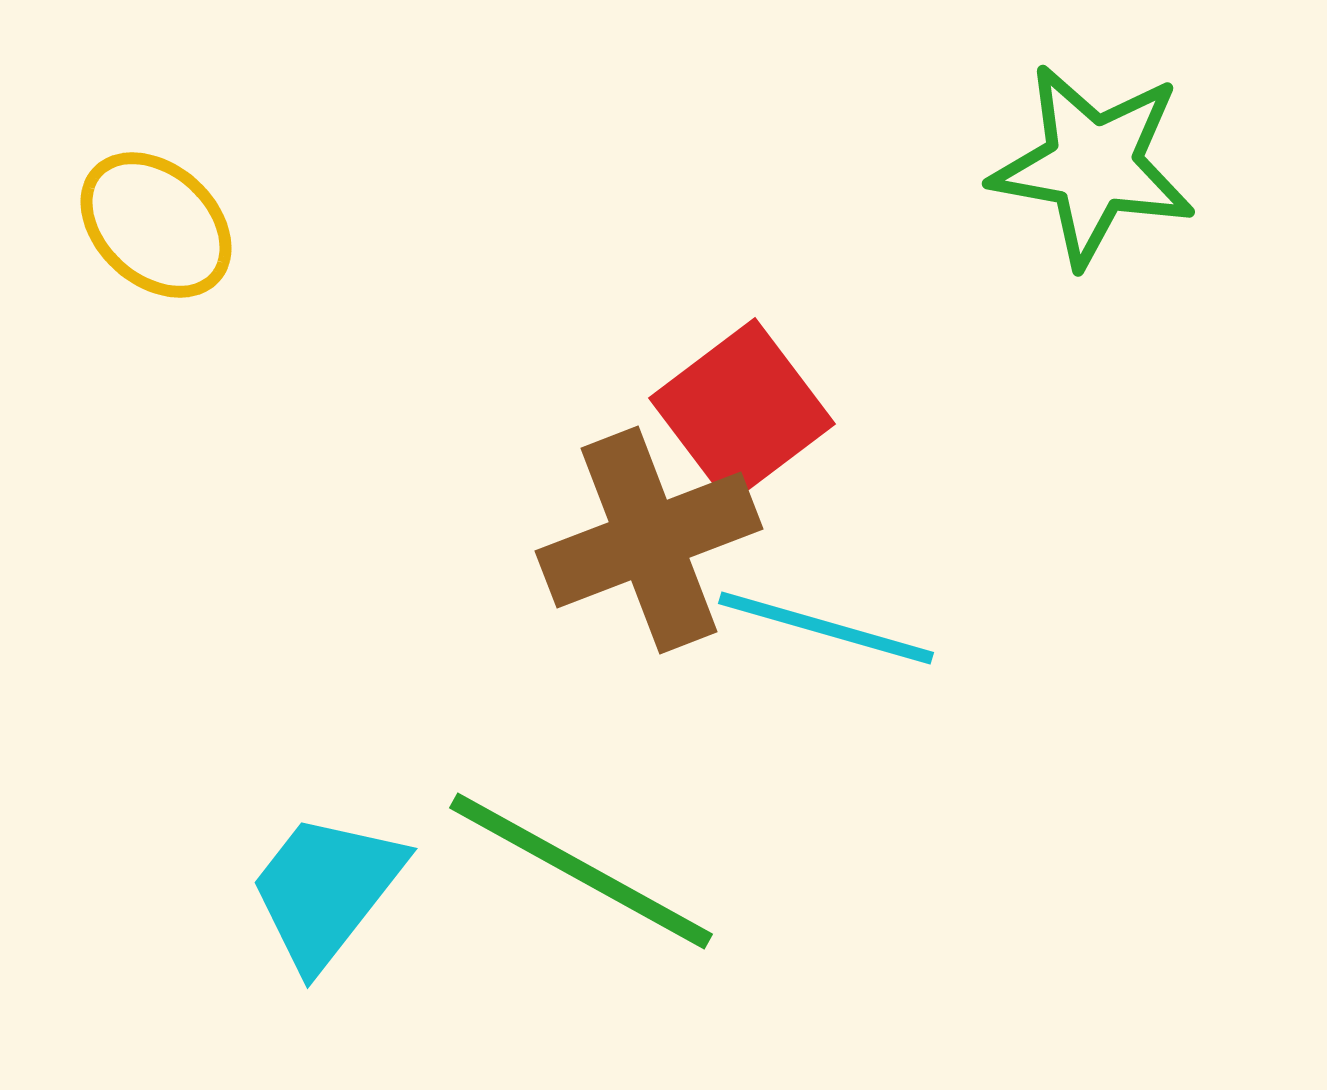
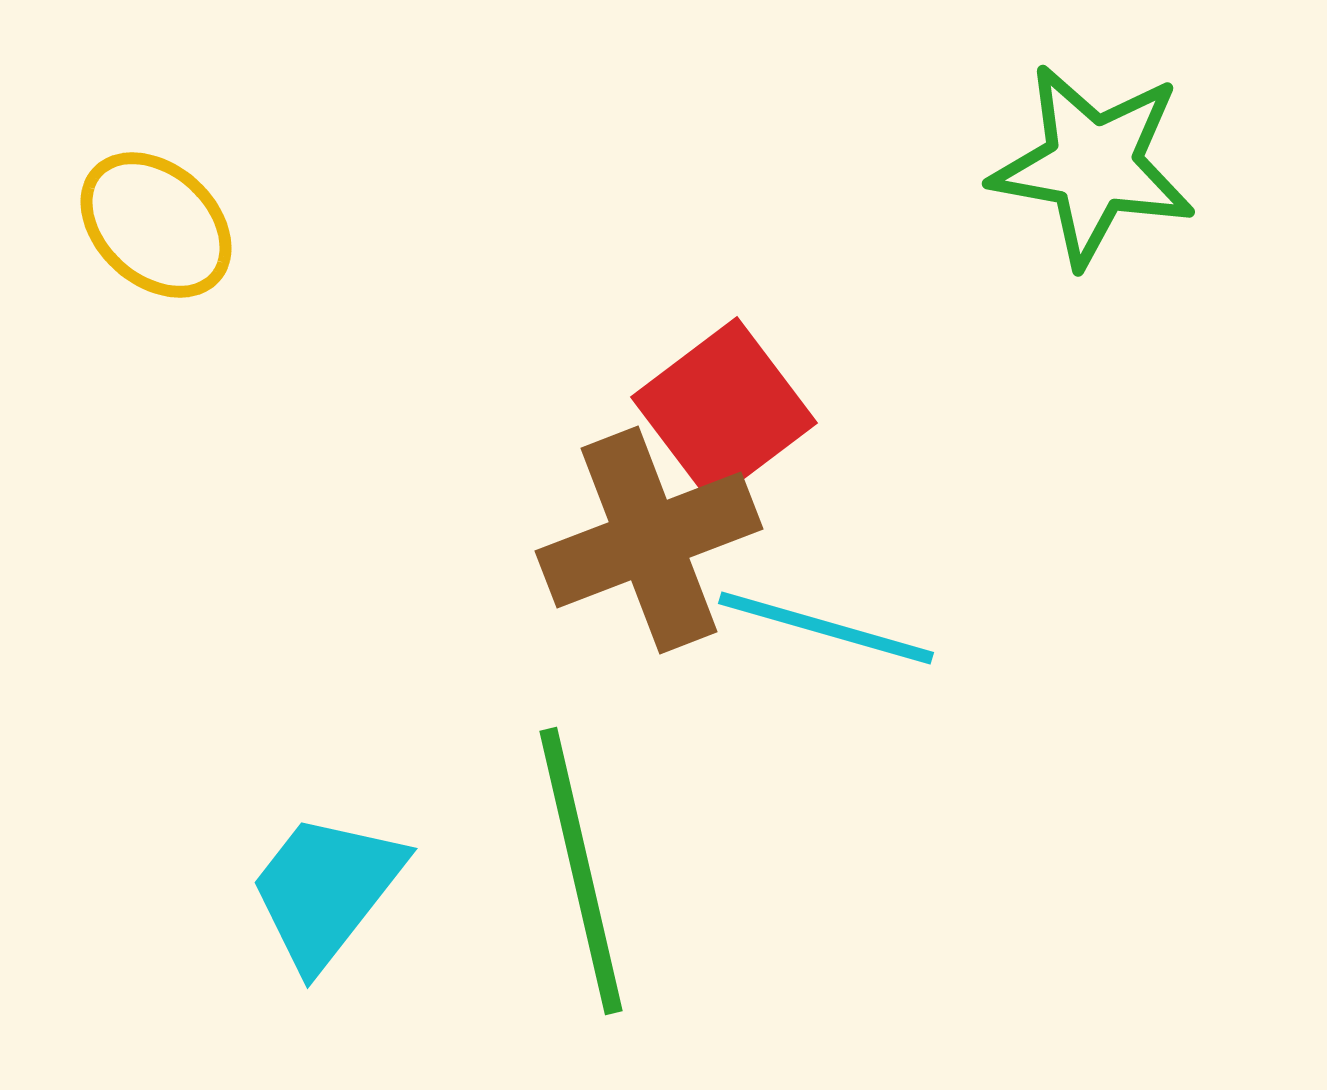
red square: moved 18 px left, 1 px up
green line: rotated 48 degrees clockwise
